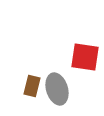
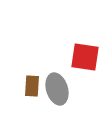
brown rectangle: rotated 10 degrees counterclockwise
